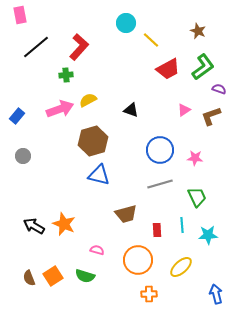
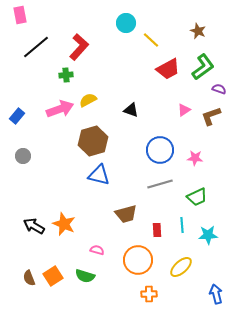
green trapezoid: rotated 90 degrees clockwise
